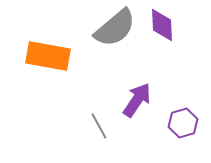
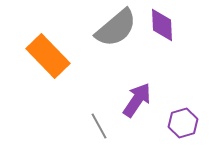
gray semicircle: moved 1 px right
orange rectangle: rotated 36 degrees clockwise
